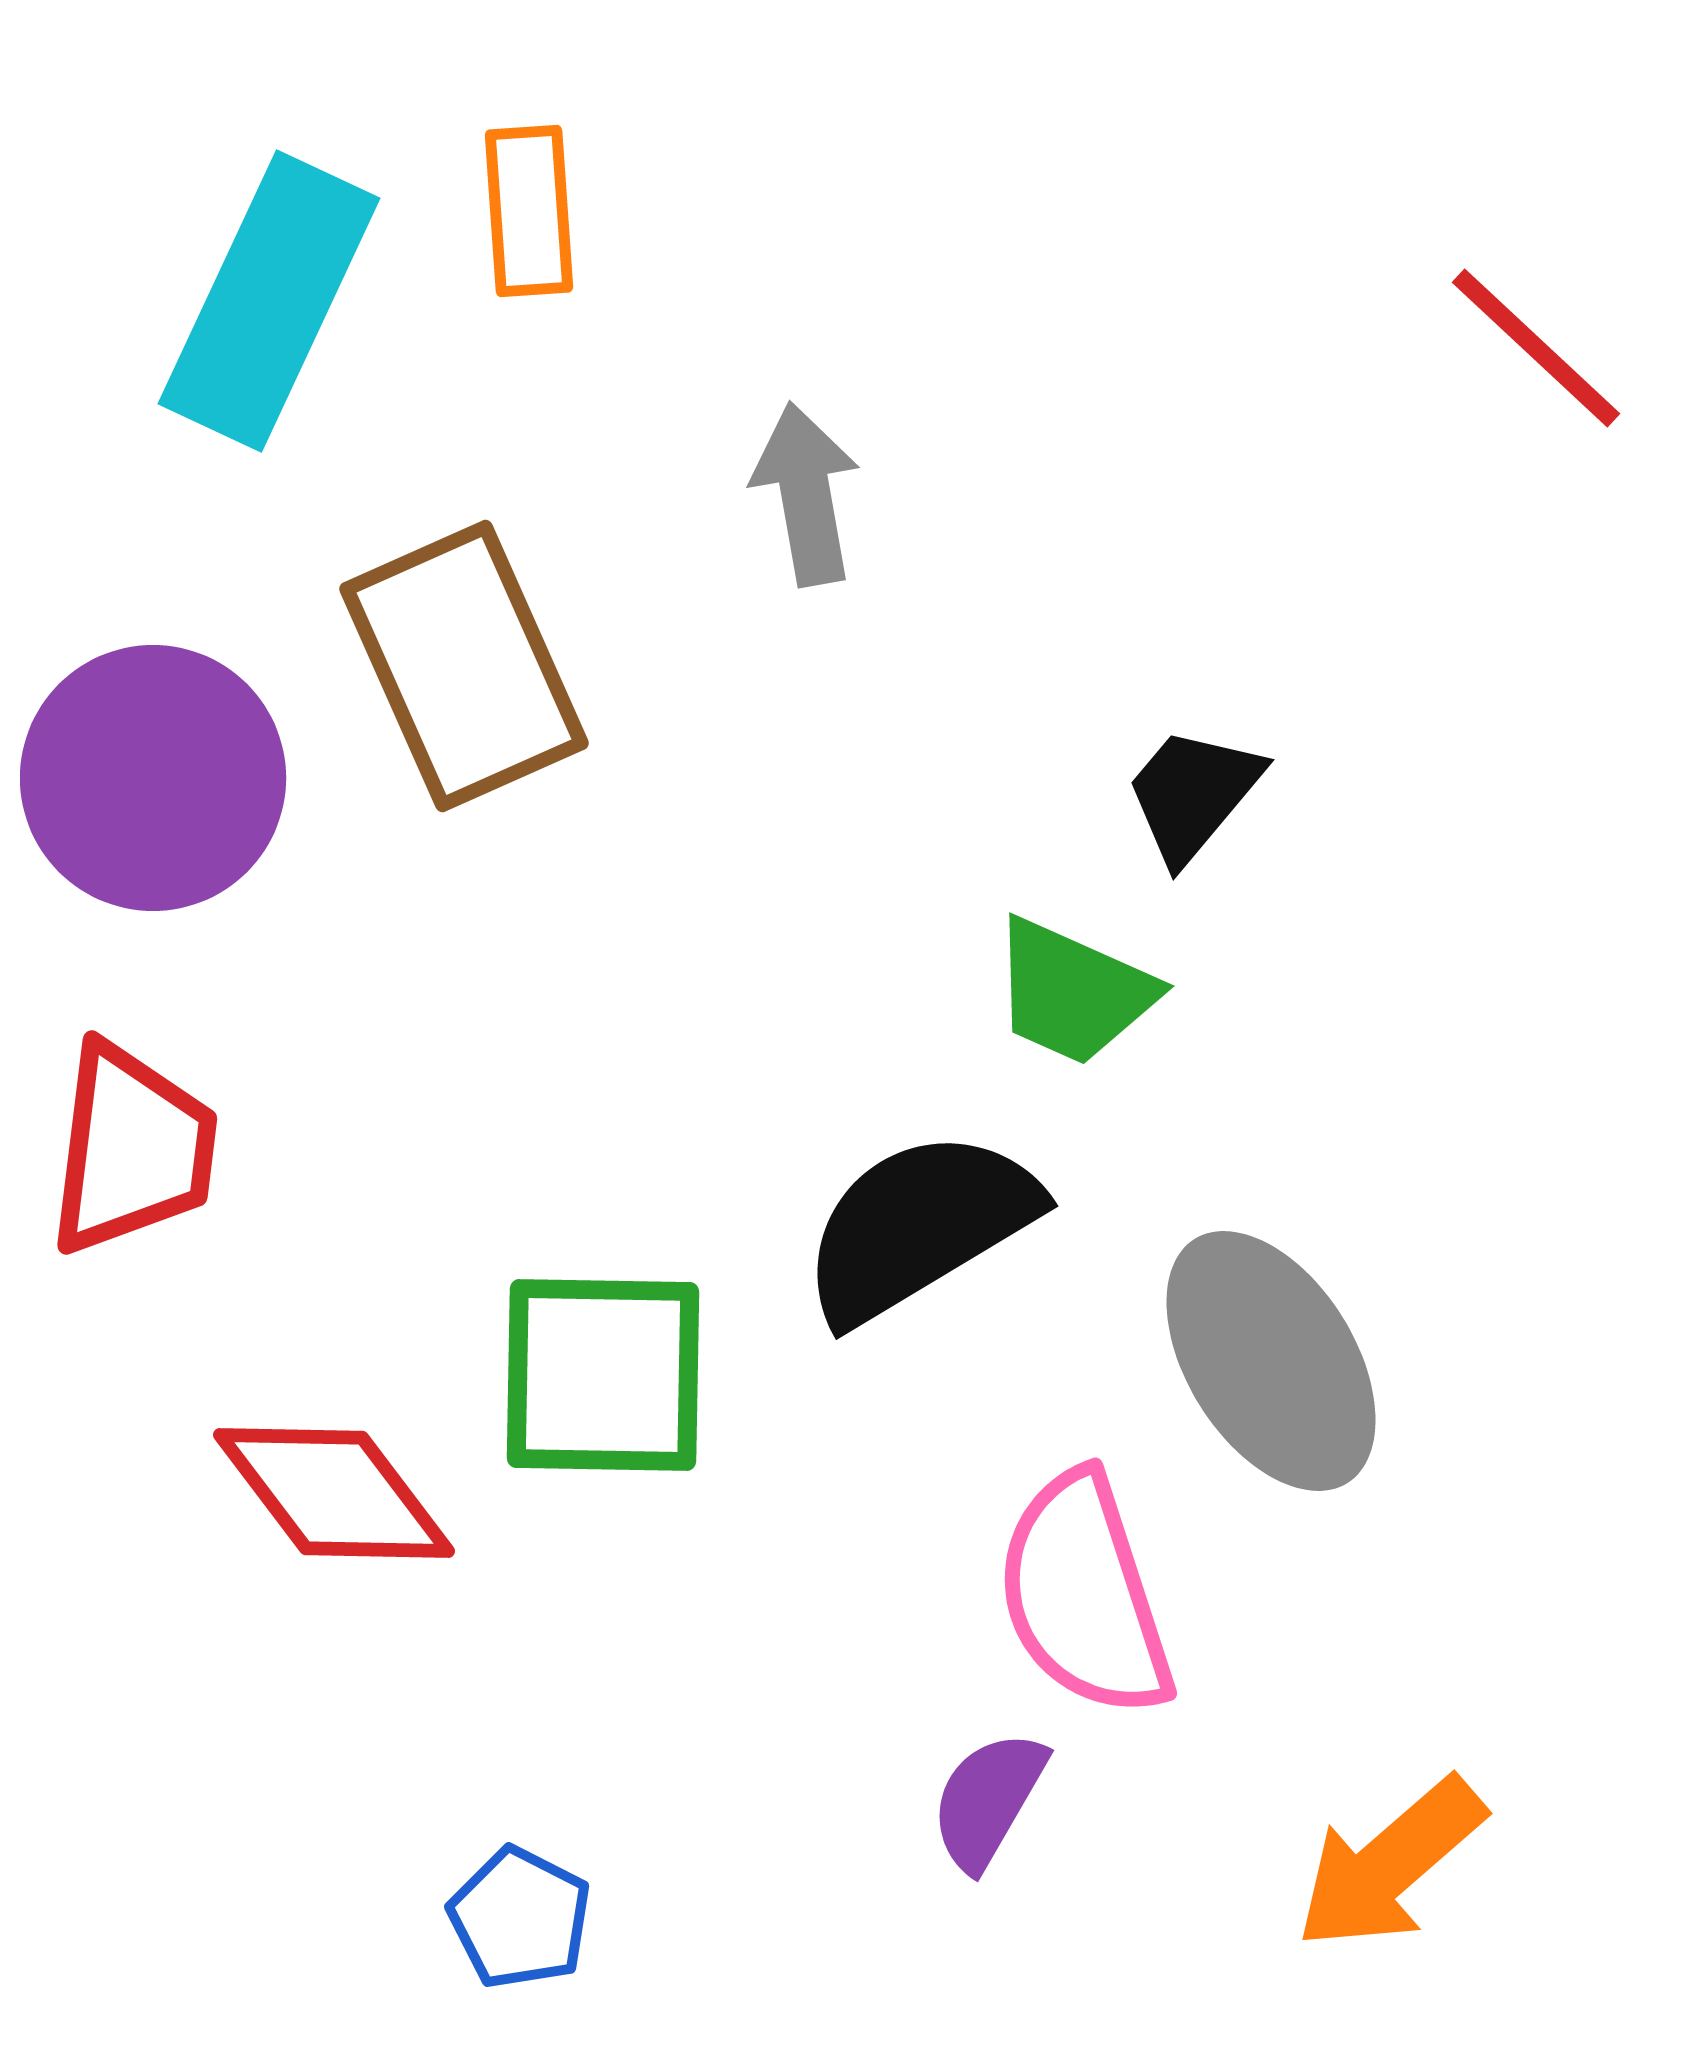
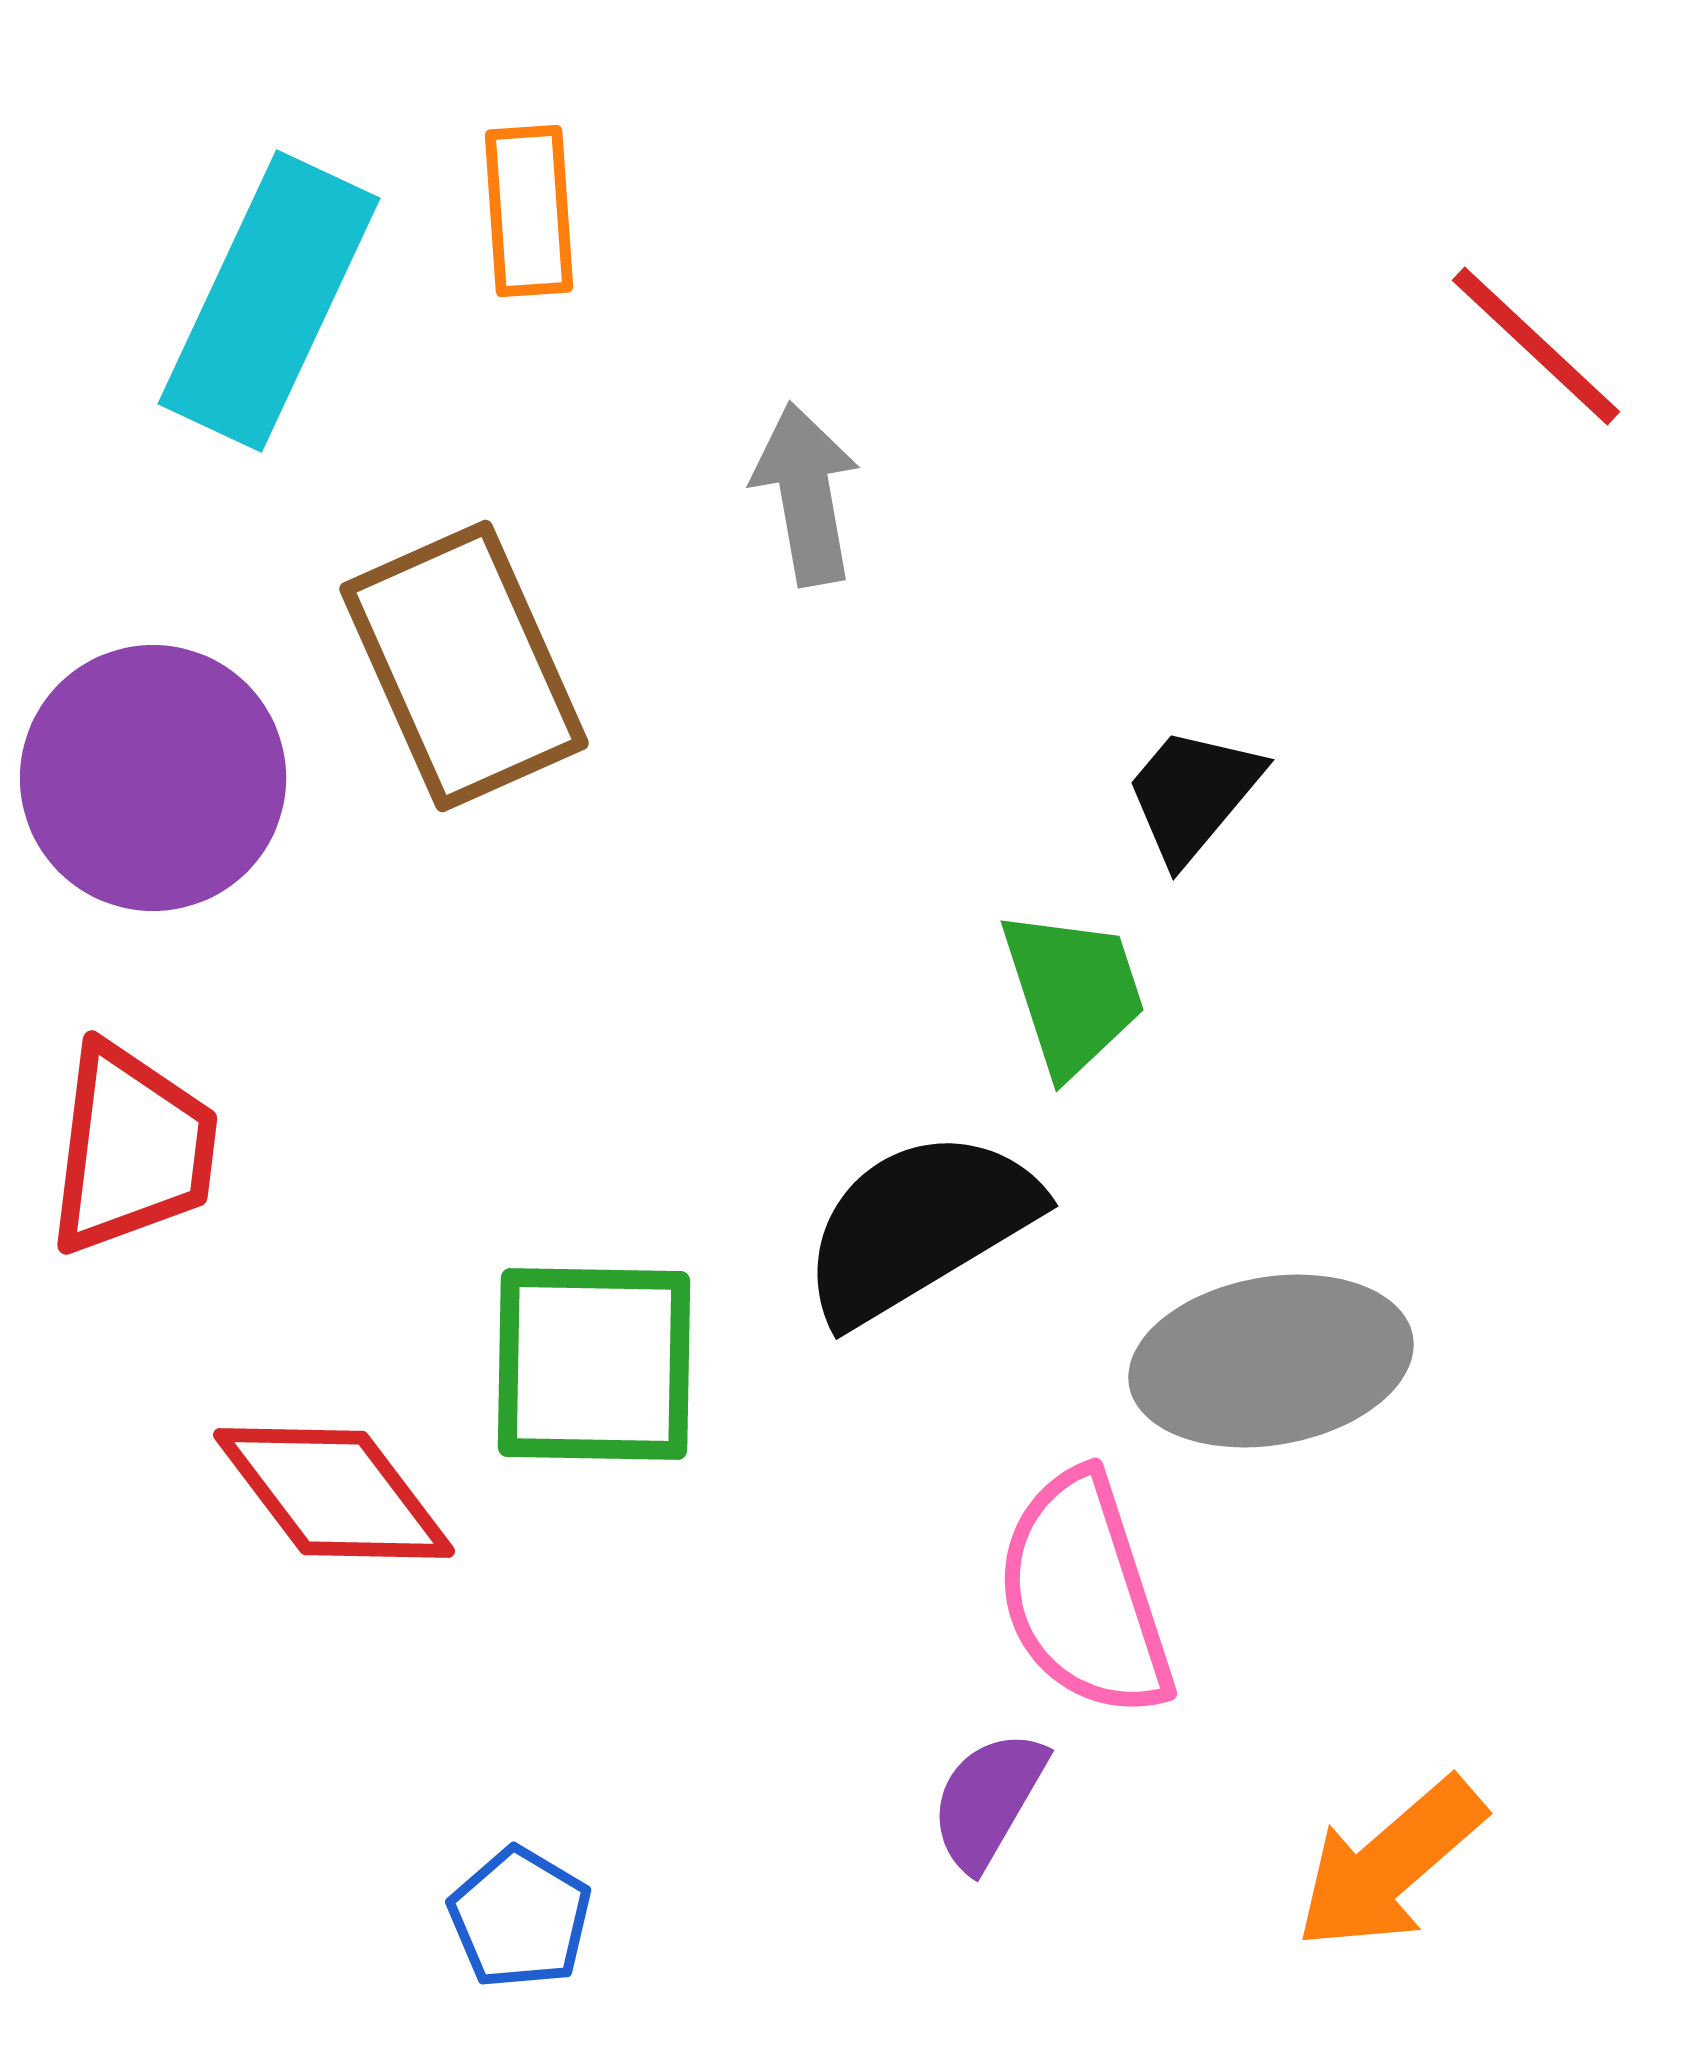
red line: moved 2 px up
green trapezoid: rotated 132 degrees counterclockwise
gray ellipse: rotated 68 degrees counterclockwise
green square: moved 9 px left, 11 px up
blue pentagon: rotated 4 degrees clockwise
